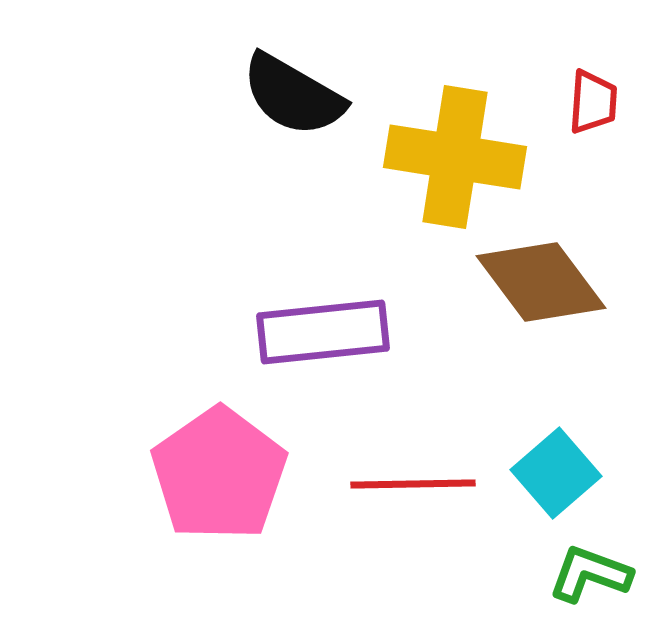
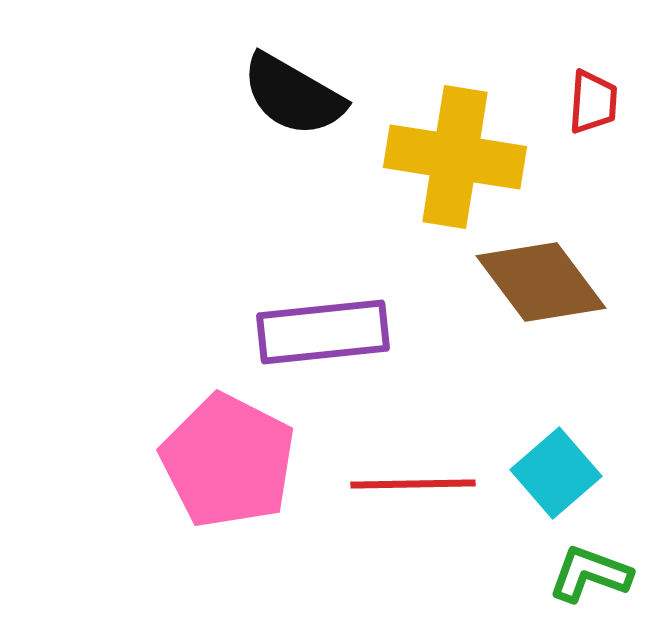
pink pentagon: moved 9 px right, 13 px up; rotated 10 degrees counterclockwise
